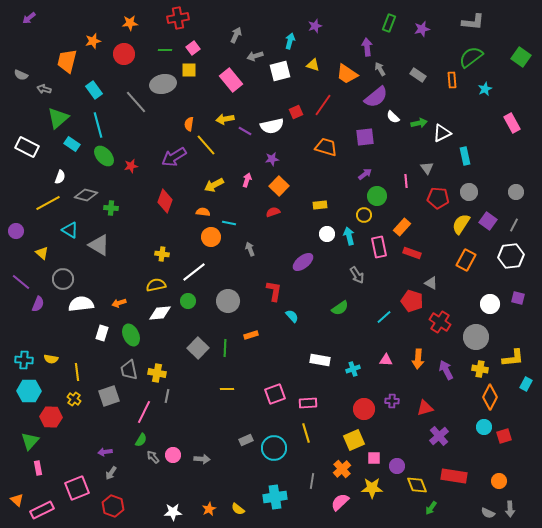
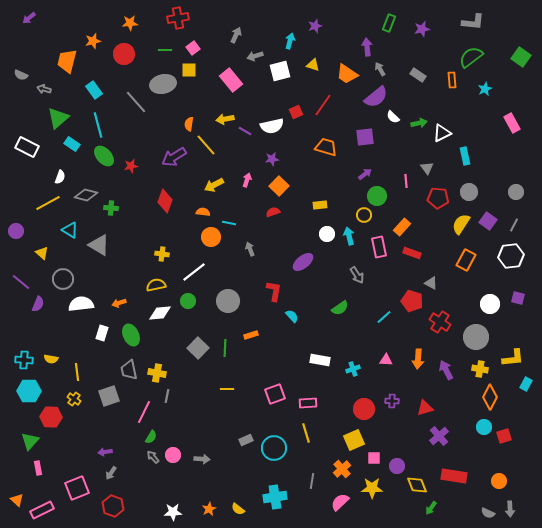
green semicircle at (141, 440): moved 10 px right, 3 px up
